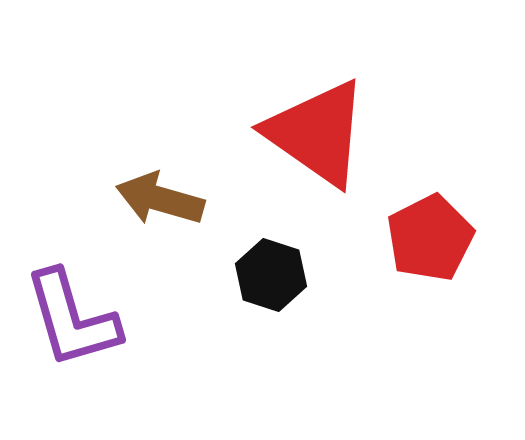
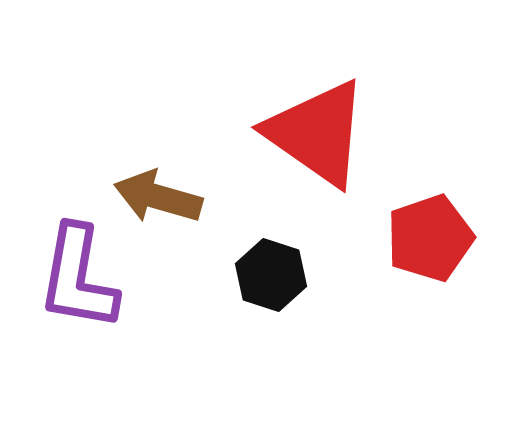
brown arrow: moved 2 px left, 2 px up
red pentagon: rotated 8 degrees clockwise
purple L-shape: moved 6 px right, 41 px up; rotated 26 degrees clockwise
